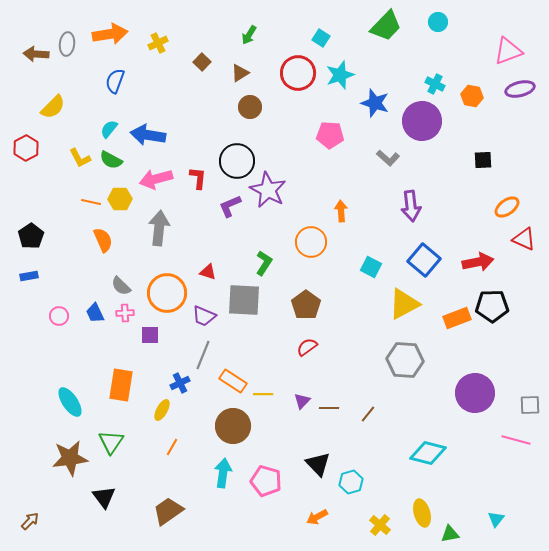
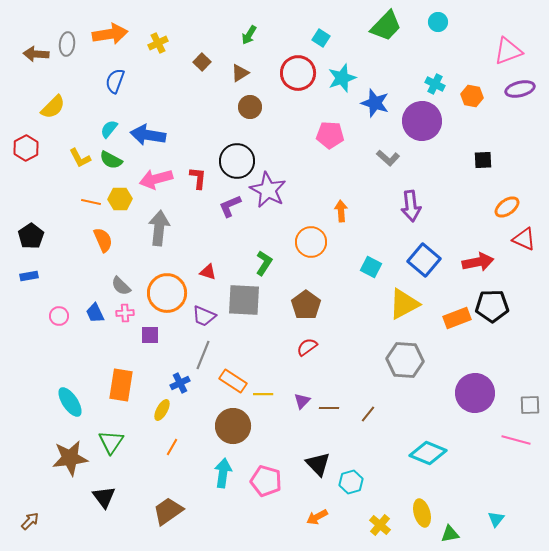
cyan star at (340, 75): moved 2 px right, 3 px down
cyan diamond at (428, 453): rotated 9 degrees clockwise
